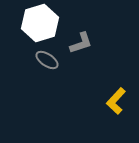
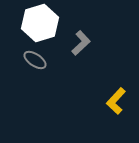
gray L-shape: rotated 25 degrees counterclockwise
gray ellipse: moved 12 px left
